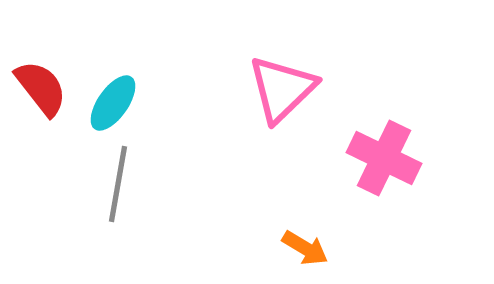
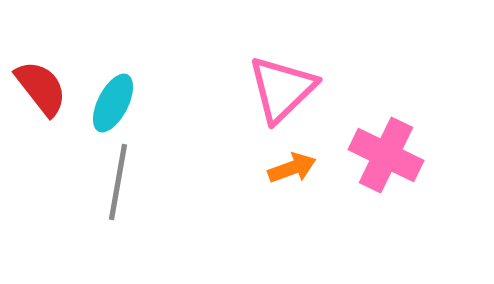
cyan ellipse: rotated 8 degrees counterclockwise
pink cross: moved 2 px right, 3 px up
gray line: moved 2 px up
orange arrow: moved 13 px left, 80 px up; rotated 51 degrees counterclockwise
